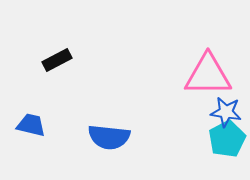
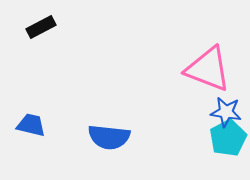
black rectangle: moved 16 px left, 33 px up
pink triangle: moved 6 px up; rotated 21 degrees clockwise
cyan pentagon: moved 1 px right, 1 px up
